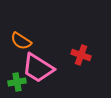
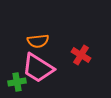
orange semicircle: moved 17 px right; rotated 40 degrees counterclockwise
red cross: rotated 12 degrees clockwise
